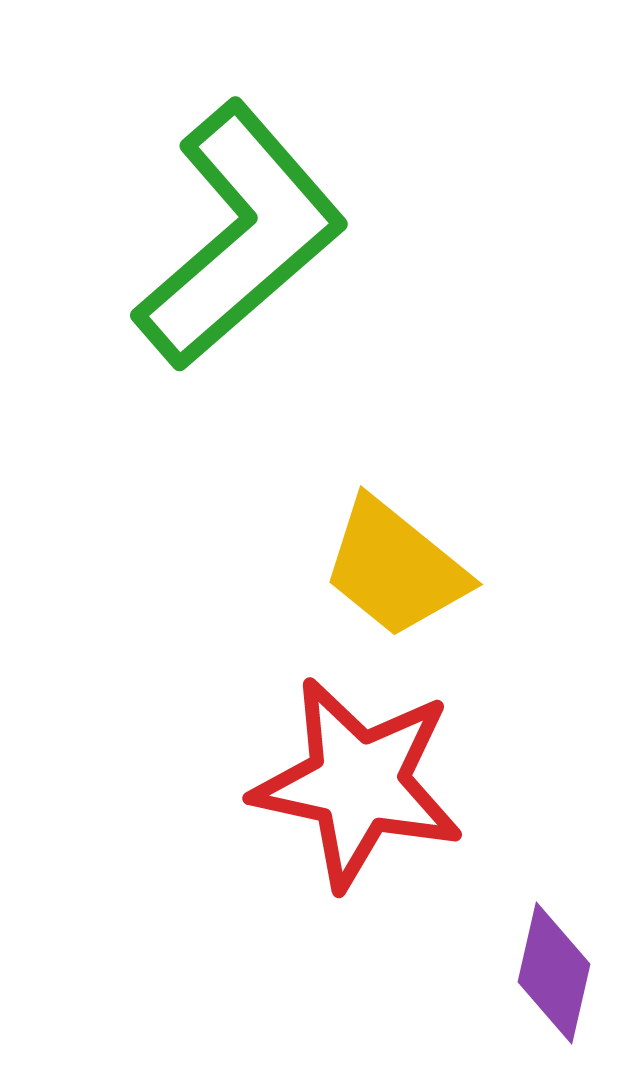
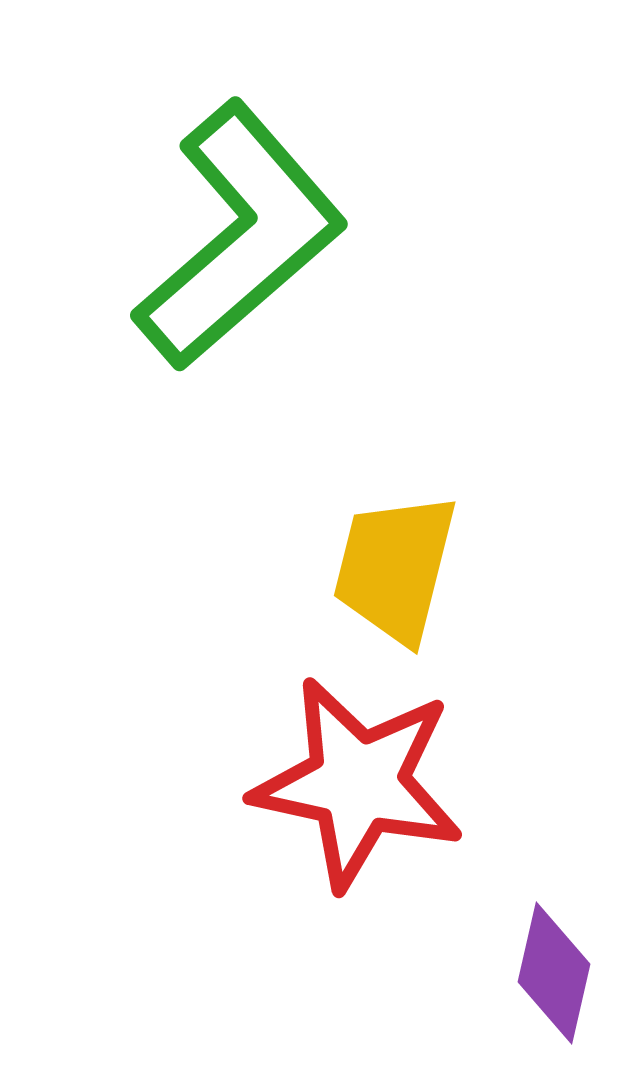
yellow trapezoid: rotated 65 degrees clockwise
